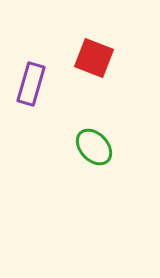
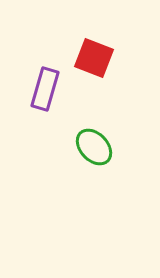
purple rectangle: moved 14 px right, 5 px down
